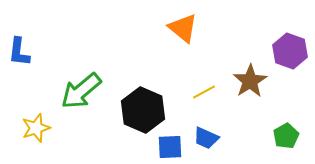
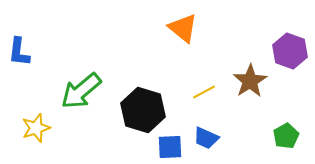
black hexagon: rotated 6 degrees counterclockwise
